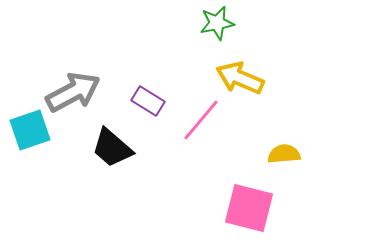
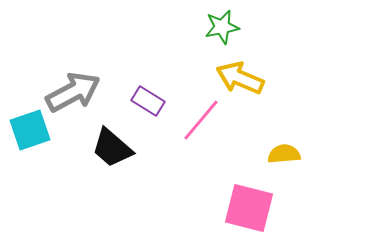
green star: moved 5 px right, 4 px down
